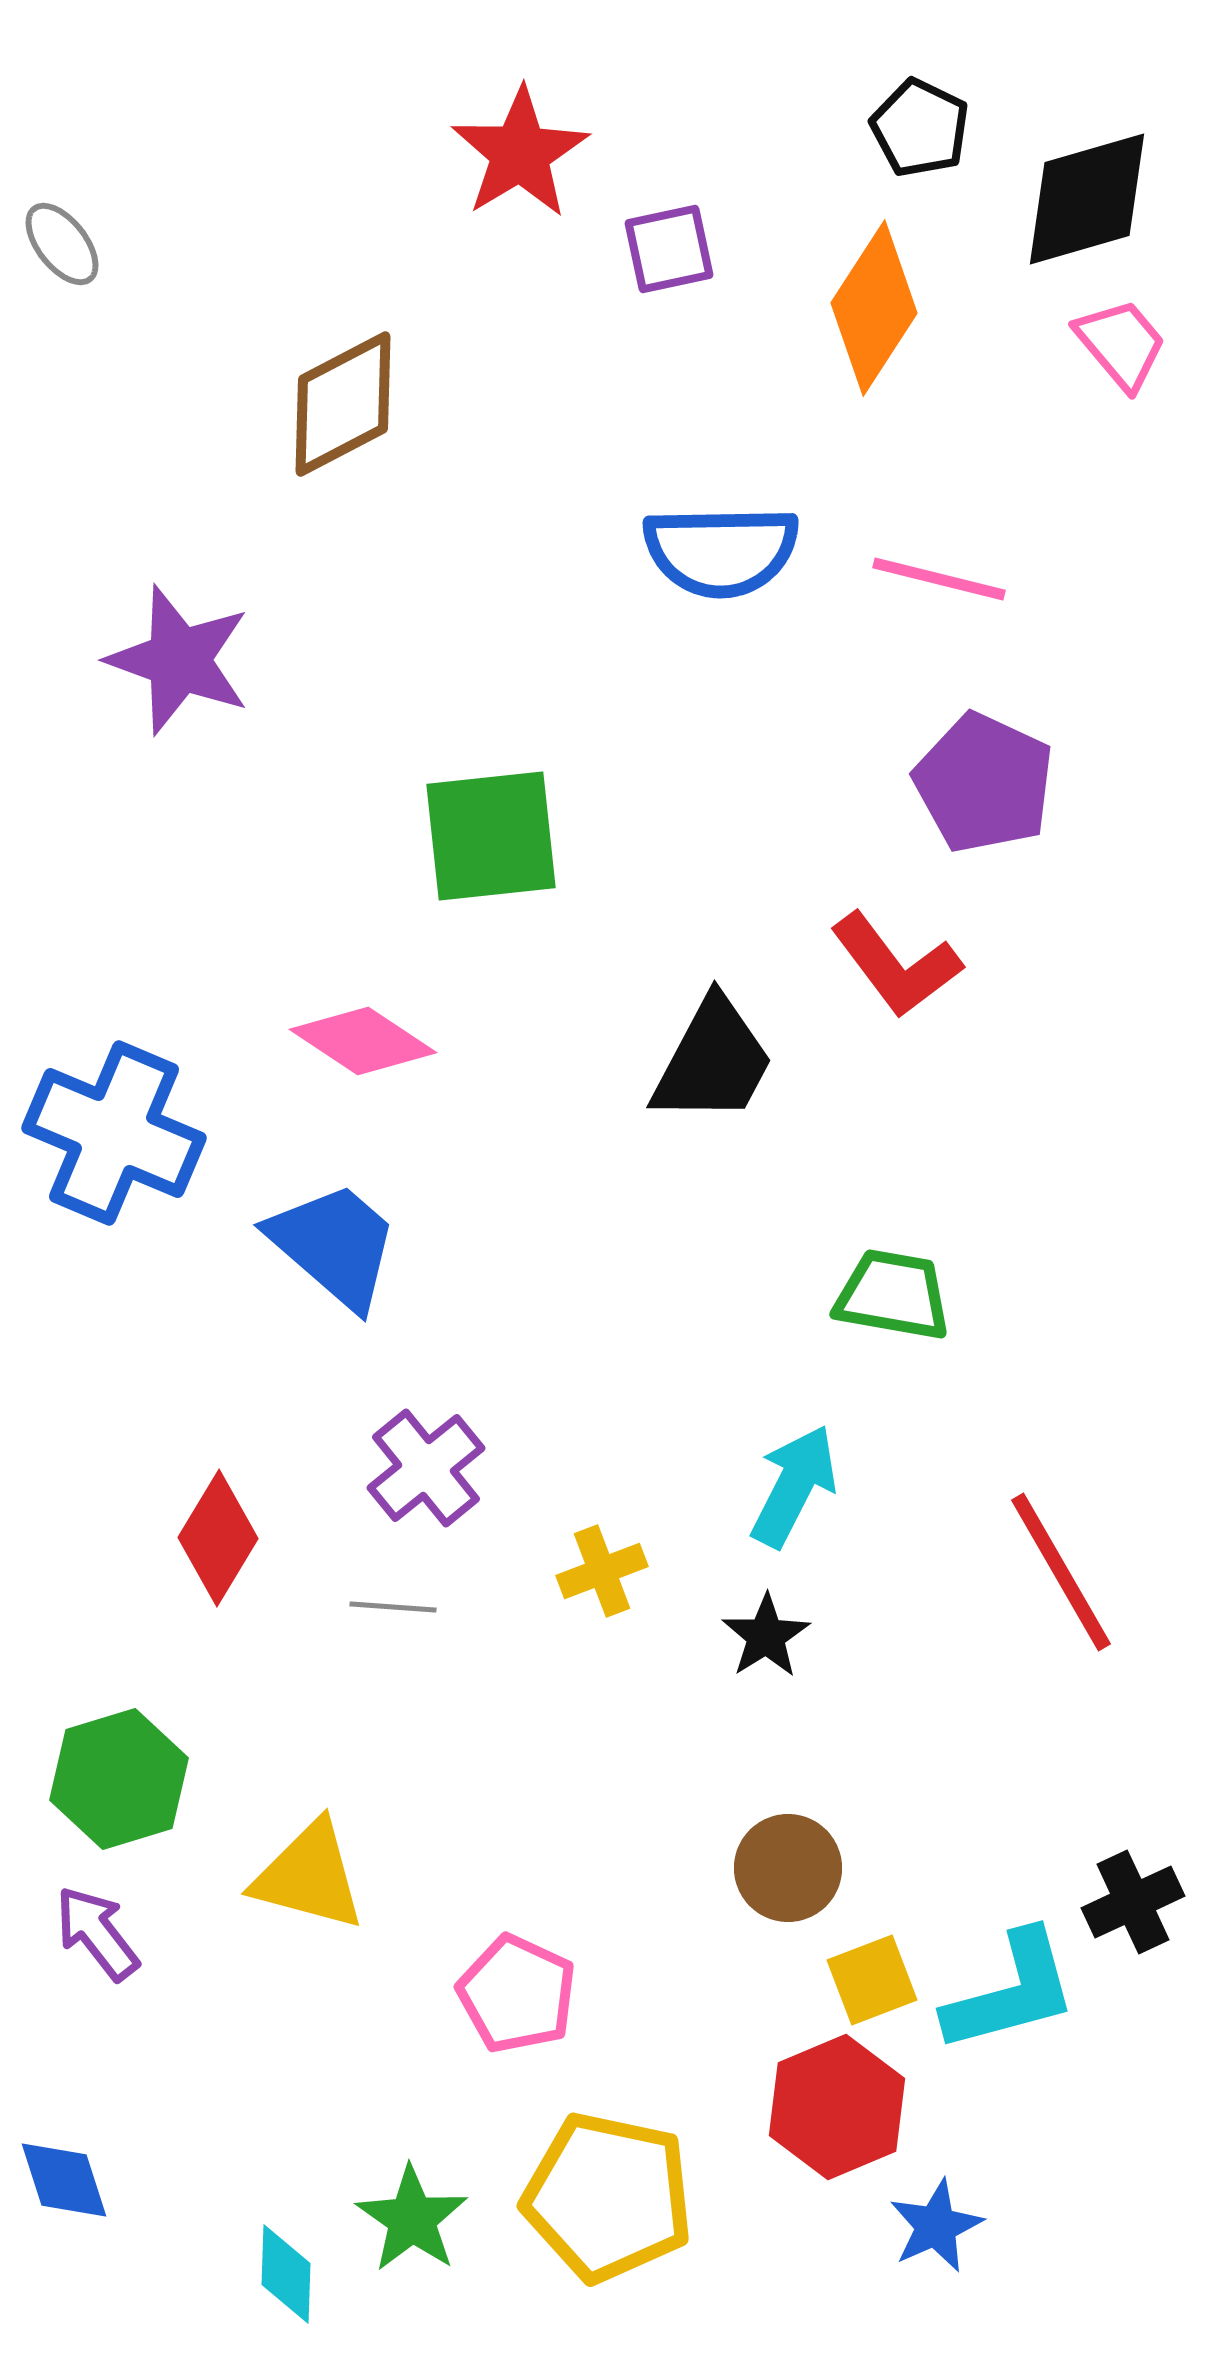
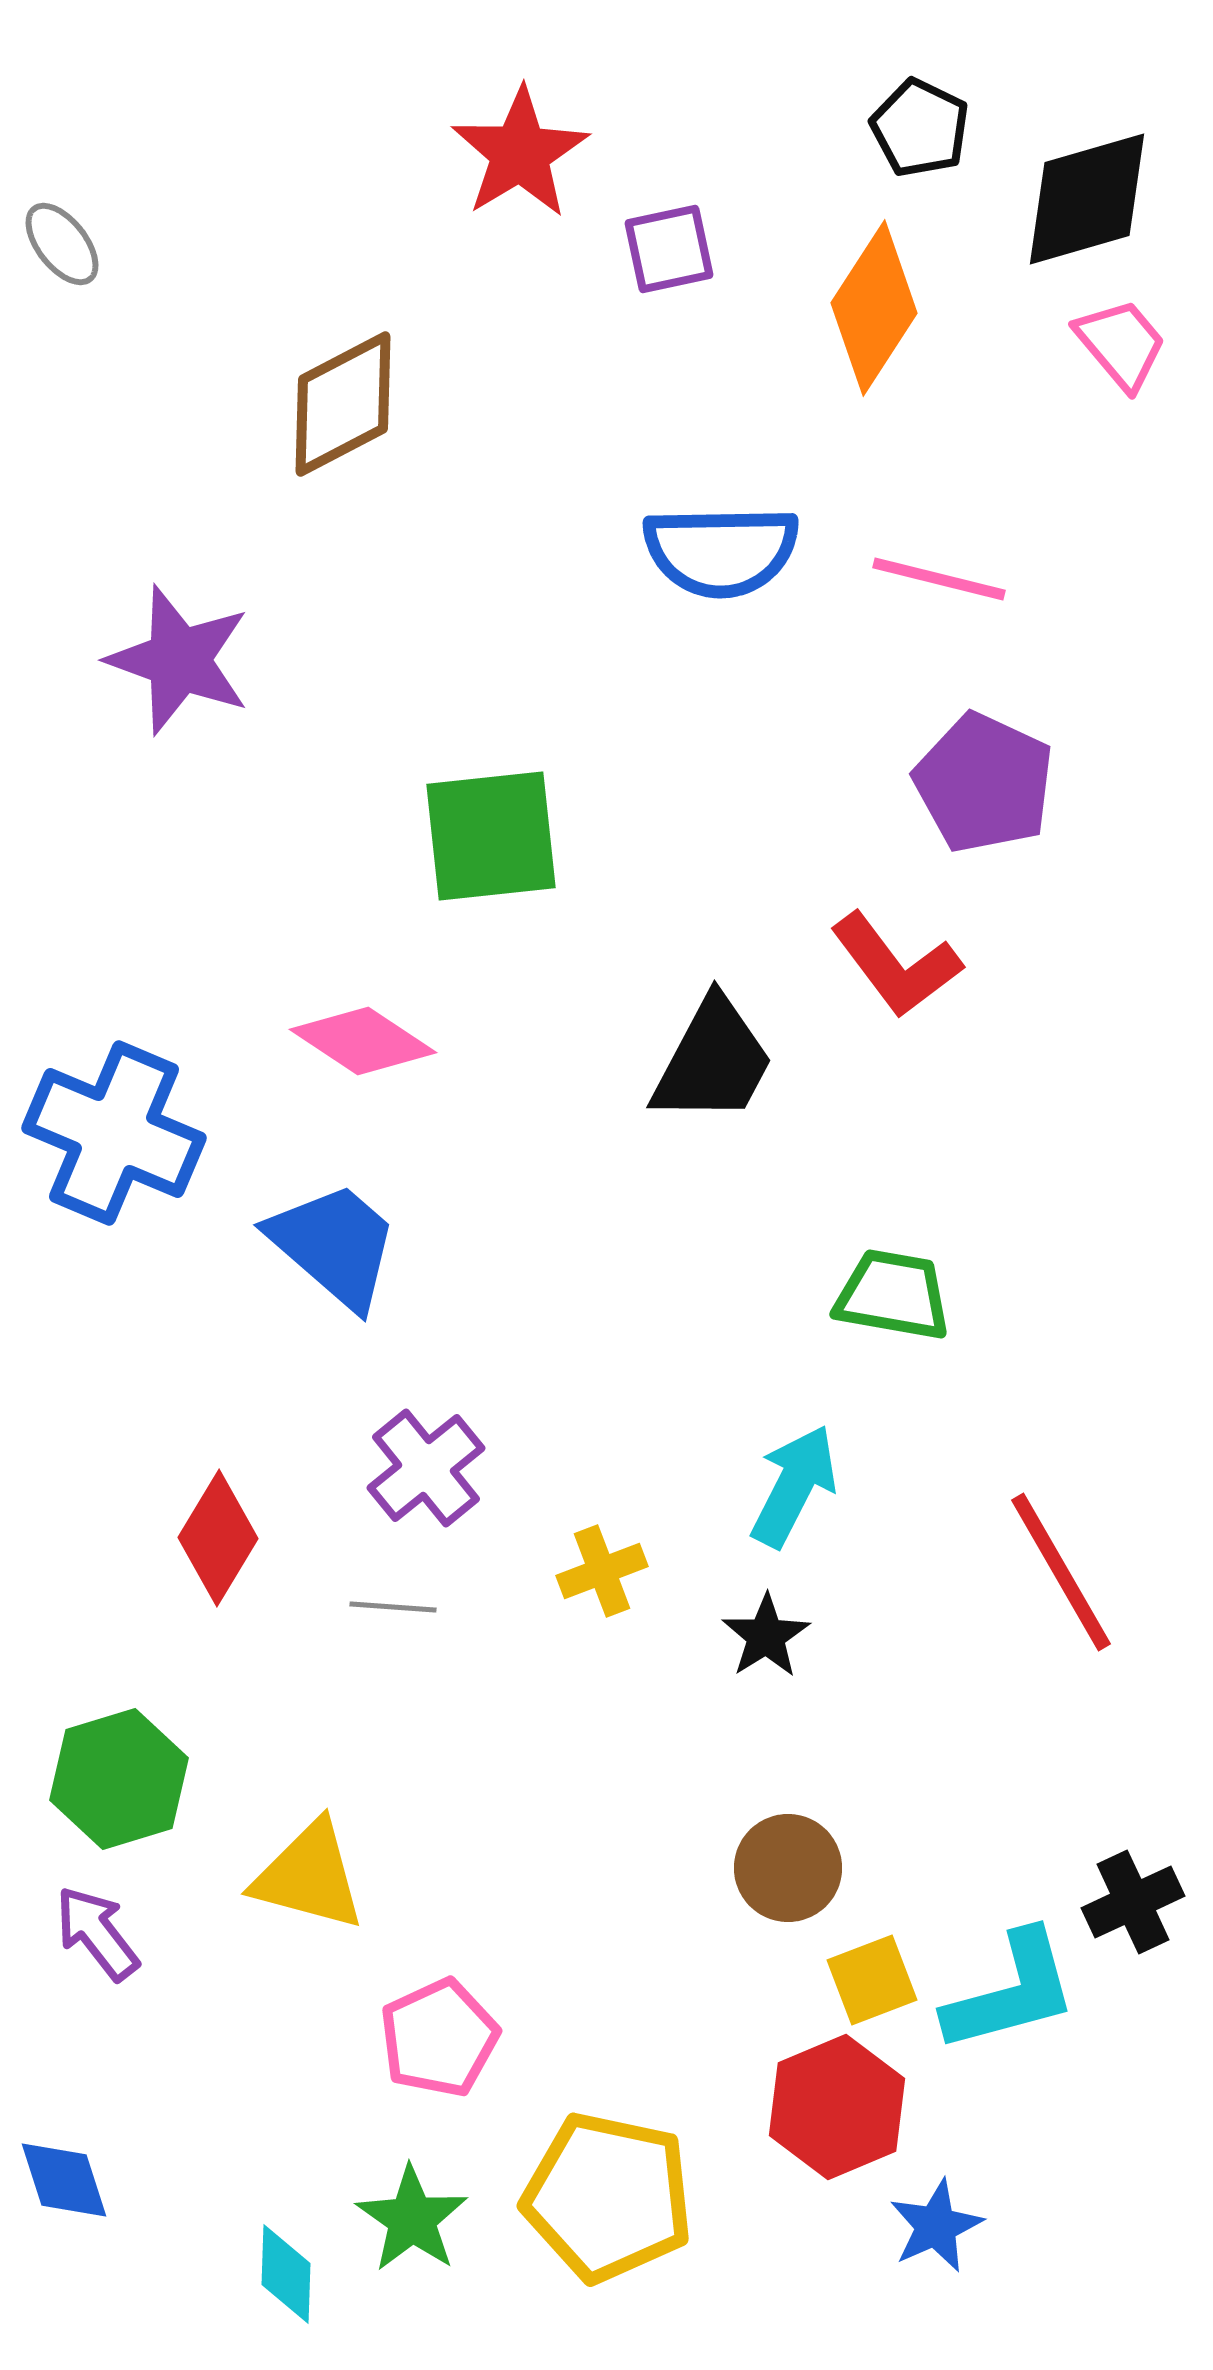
pink pentagon: moved 78 px left, 44 px down; rotated 22 degrees clockwise
